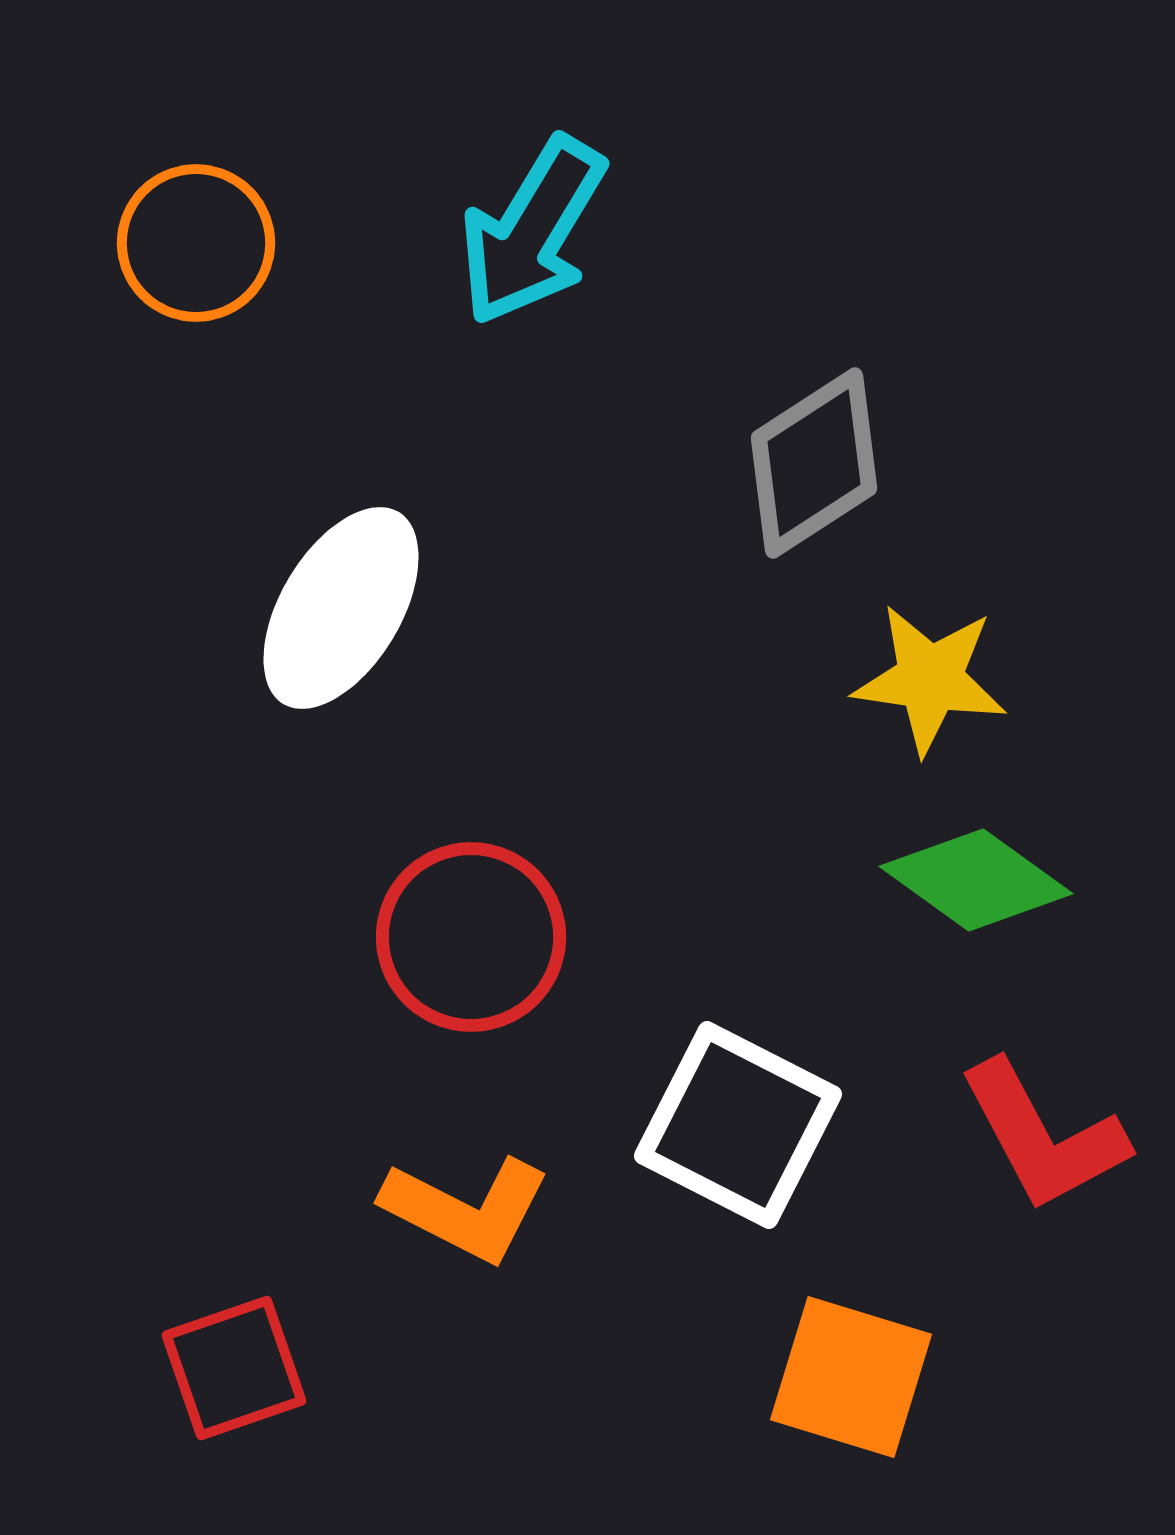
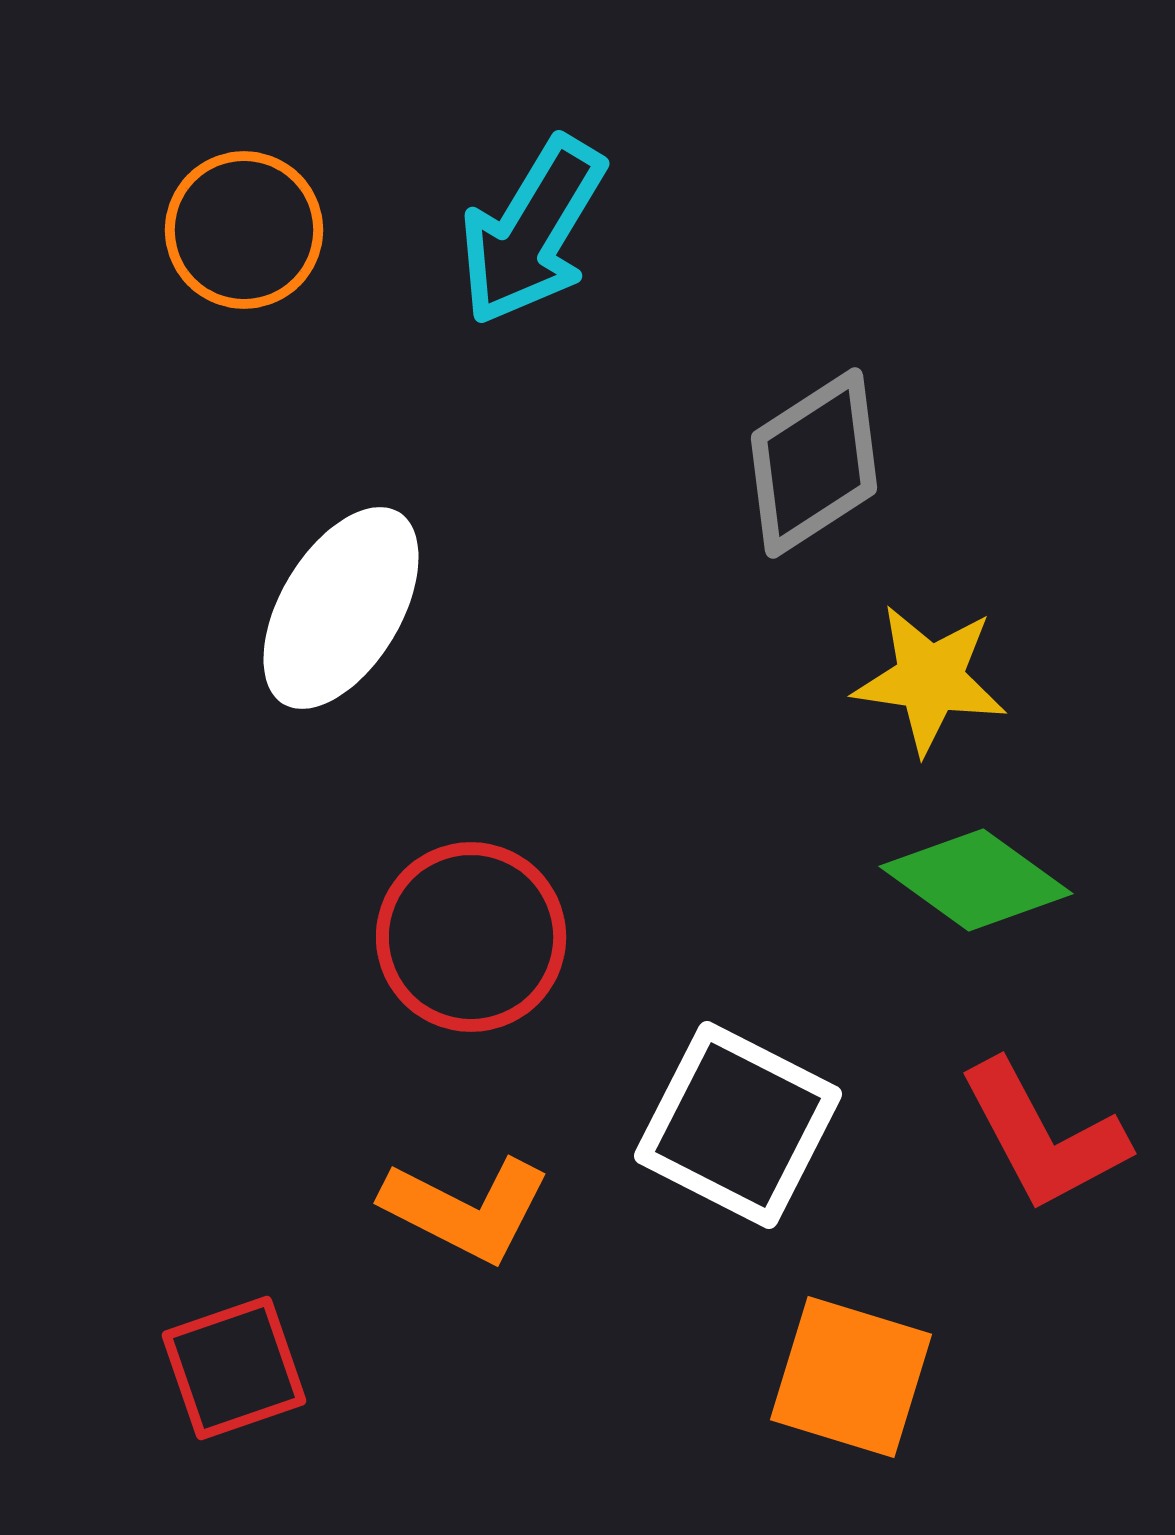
orange circle: moved 48 px right, 13 px up
